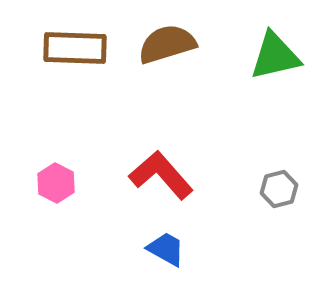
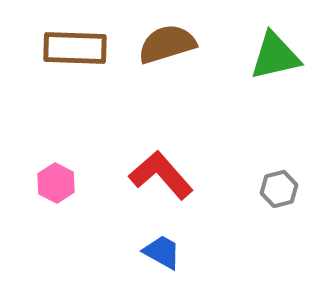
blue trapezoid: moved 4 px left, 3 px down
